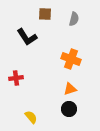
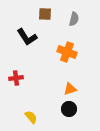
orange cross: moved 4 px left, 7 px up
